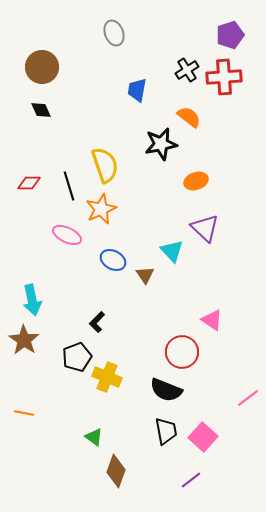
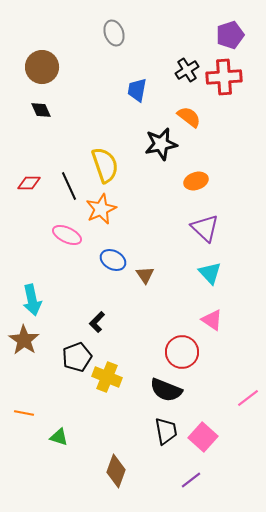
black line: rotated 8 degrees counterclockwise
cyan triangle: moved 38 px right, 22 px down
green triangle: moved 35 px left; rotated 18 degrees counterclockwise
